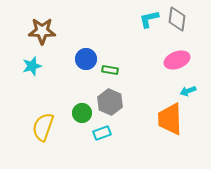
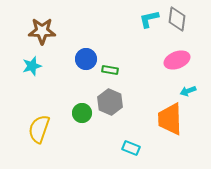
yellow semicircle: moved 4 px left, 2 px down
cyan rectangle: moved 29 px right, 15 px down; rotated 42 degrees clockwise
